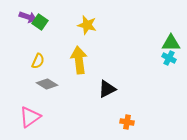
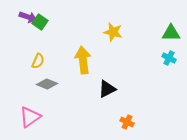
yellow star: moved 26 px right, 7 px down
green triangle: moved 10 px up
yellow arrow: moved 4 px right
gray diamond: rotated 10 degrees counterclockwise
orange cross: rotated 16 degrees clockwise
